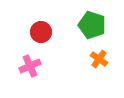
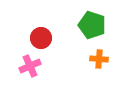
red circle: moved 6 px down
orange cross: rotated 30 degrees counterclockwise
